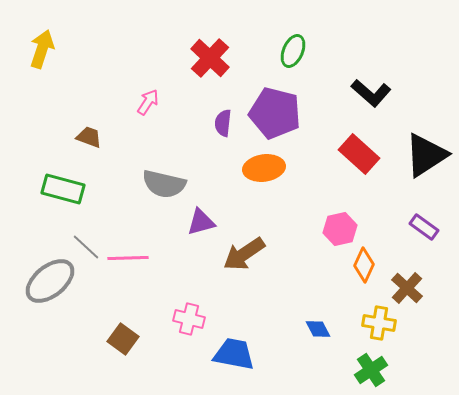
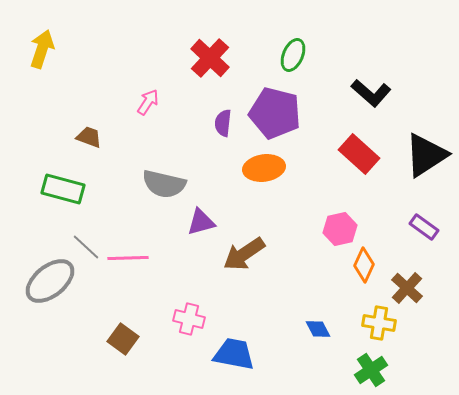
green ellipse: moved 4 px down
